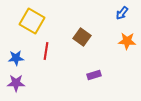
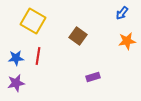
yellow square: moved 1 px right
brown square: moved 4 px left, 1 px up
orange star: rotated 12 degrees counterclockwise
red line: moved 8 px left, 5 px down
purple rectangle: moved 1 px left, 2 px down
purple star: rotated 12 degrees counterclockwise
